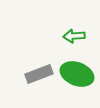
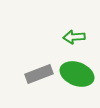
green arrow: moved 1 px down
